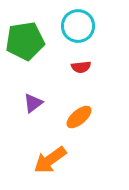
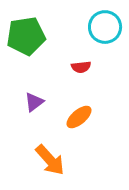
cyan circle: moved 27 px right, 1 px down
green pentagon: moved 1 px right, 5 px up
purple triangle: moved 1 px right, 1 px up
orange arrow: rotated 96 degrees counterclockwise
